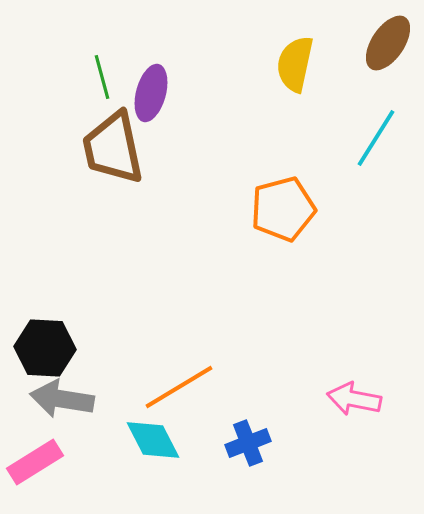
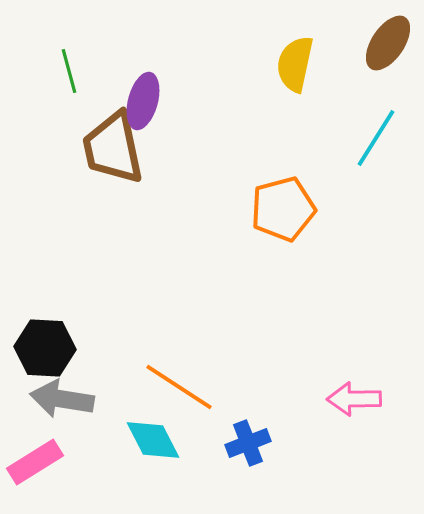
green line: moved 33 px left, 6 px up
purple ellipse: moved 8 px left, 8 px down
orange line: rotated 64 degrees clockwise
pink arrow: rotated 12 degrees counterclockwise
